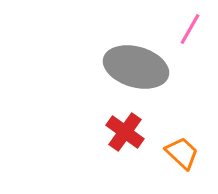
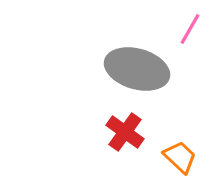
gray ellipse: moved 1 px right, 2 px down
orange trapezoid: moved 2 px left, 4 px down
